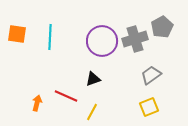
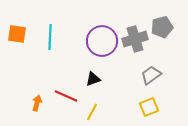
gray pentagon: rotated 15 degrees clockwise
